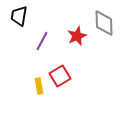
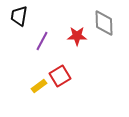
red star: rotated 24 degrees clockwise
yellow rectangle: rotated 63 degrees clockwise
